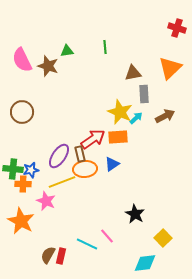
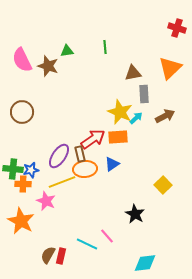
yellow square: moved 53 px up
